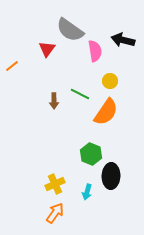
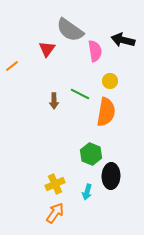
orange semicircle: rotated 24 degrees counterclockwise
